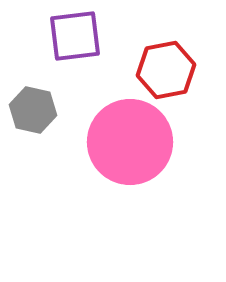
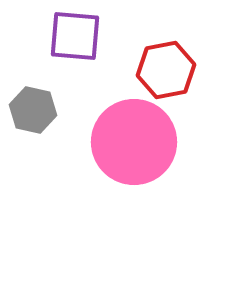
purple square: rotated 12 degrees clockwise
pink circle: moved 4 px right
